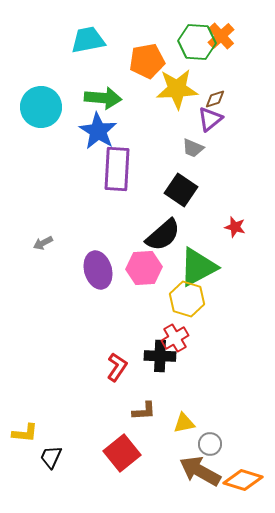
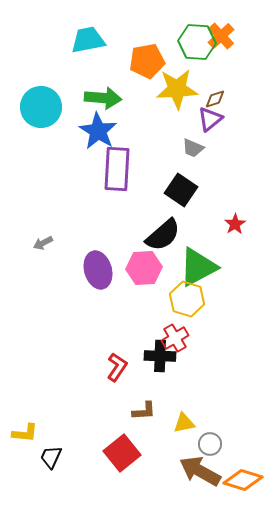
red star: moved 3 px up; rotated 25 degrees clockwise
